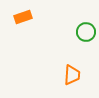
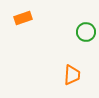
orange rectangle: moved 1 px down
